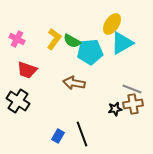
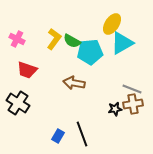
black cross: moved 2 px down
